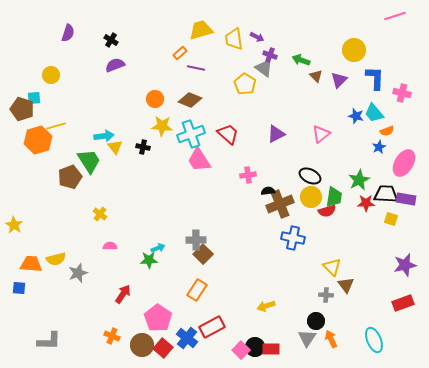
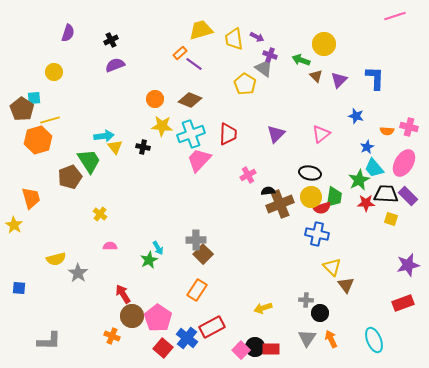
black cross at (111, 40): rotated 32 degrees clockwise
yellow circle at (354, 50): moved 30 px left, 6 px up
purple line at (196, 68): moved 2 px left, 4 px up; rotated 24 degrees clockwise
yellow circle at (51, 75): moved 3 px right, 3 px up
pink cross at (402, 93): moved 7 px right, 34 px down
brown pentagon at (22, 109): rotated 15 degrees clockwise
cyan trapezoid at (374, 113): moved 55 px down
yellow line at (56, 126): moved 6 px left, 6 px up
orange semicircle at (387, 131): rotated 24 degrees clockwise
red trapezoid at (228, 134): rotated 50 degrees clockwise
purple triangle at (276, 134): rotated 18 degrees counterclockwise
blue star at (379, 147): moved 12 px left
pink trapezoid at (199, 160): rotated 76 degrees clockwise
pink cross at (248, 175): rotated 21 degrees counterclockwise
black ellipse at (310, 176): moved 3 px up; rotated 15 degrees counterclockwise
purple rectangle at (406, 199): moved 2 px right, 3 px up; rotated 36 degrees clockwise
red semicircle at (327, 211): moved 5 px left, 3 px up
blue cross at (293, 238): moved 24 px right, 4 px up
cyan arrow at (158, 248): rotated 80 degrees clockwise
green star at (149, 260): rotated 24 degrees counterclockwise
orange trapezoid at (31, 264): moved 66 px up; rotated 70 degrees clockwise
purple star at (405, 265): moved 3 px right
gray star at (78, 273): rotated 18 degrees counterclockwise
red arrow at (123, 294): rotated 66 degrees counterclockwise
gray cross at (326, 295): moved 20 px left, 5 px down
yellow arrow at (266, 306): moved 3 px left, 2 px down
black circle at (316, 321): moved 4 px right, 8 px up
brown circle at (142, 345): moved 10 px left, 29 px up
